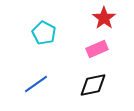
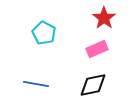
blue line: rotated 45 degrees clockwise
